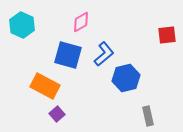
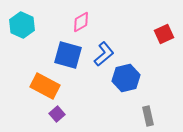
red square: moved 3 px left, 1 px up; rotated 18 degrees counterclockwise
